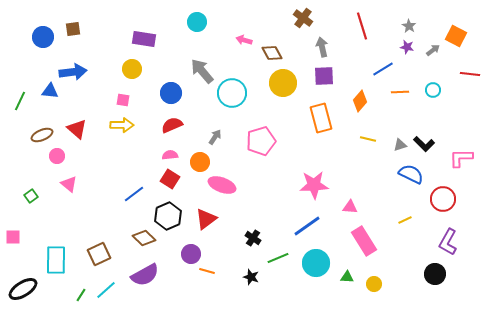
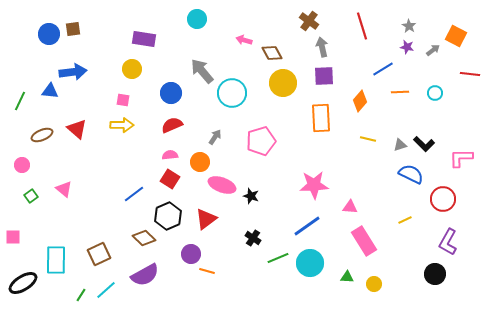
brown cross at (303, 18): moved 6 px right, 3 px down
cyan circle at (197, 22): moved 3 px up
blue circle at (43, 37): moved 6 px right, 3 px up
cyan circle at (433, 90): moved 2 px right, 3 px down
orange rectangle at (321, 118): rotated 12 degrees clockwise
pink circle at (57, 156): moved 35 px left, 9 px down
pink triangle at (69, 184): moved 5 px left, 5 px down
cyan circle at (316, 263): moved 6 px left
black star at (251, 277): moved 81 px up
black ellipse at (23, 289): moved 6 px up
